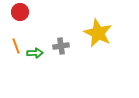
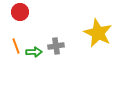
gray cross: moved 5 px left
green arrow: moved 1 px left, 1 px up
